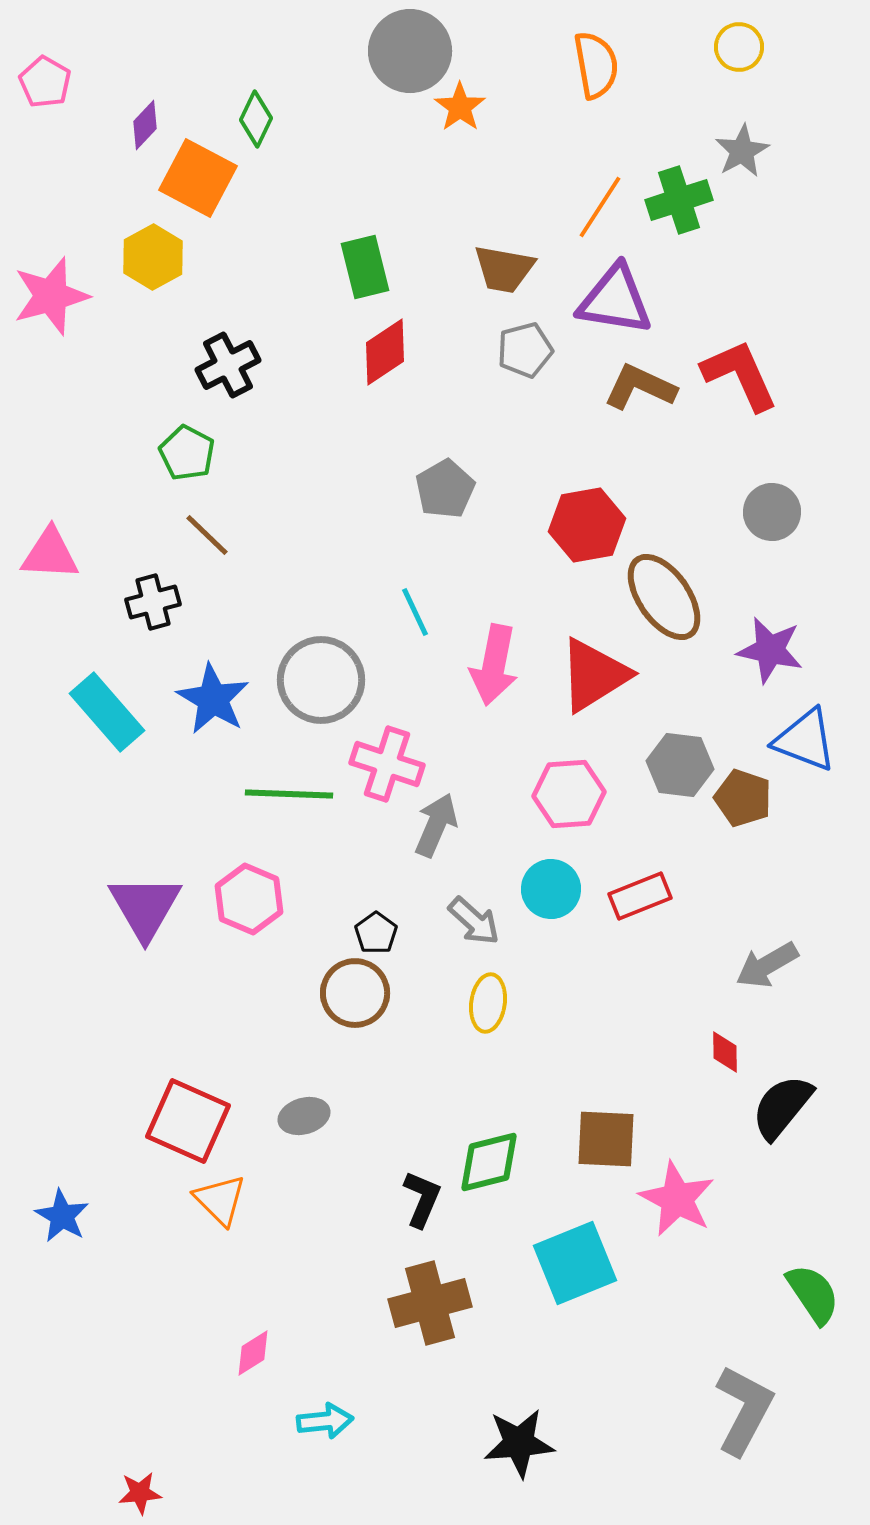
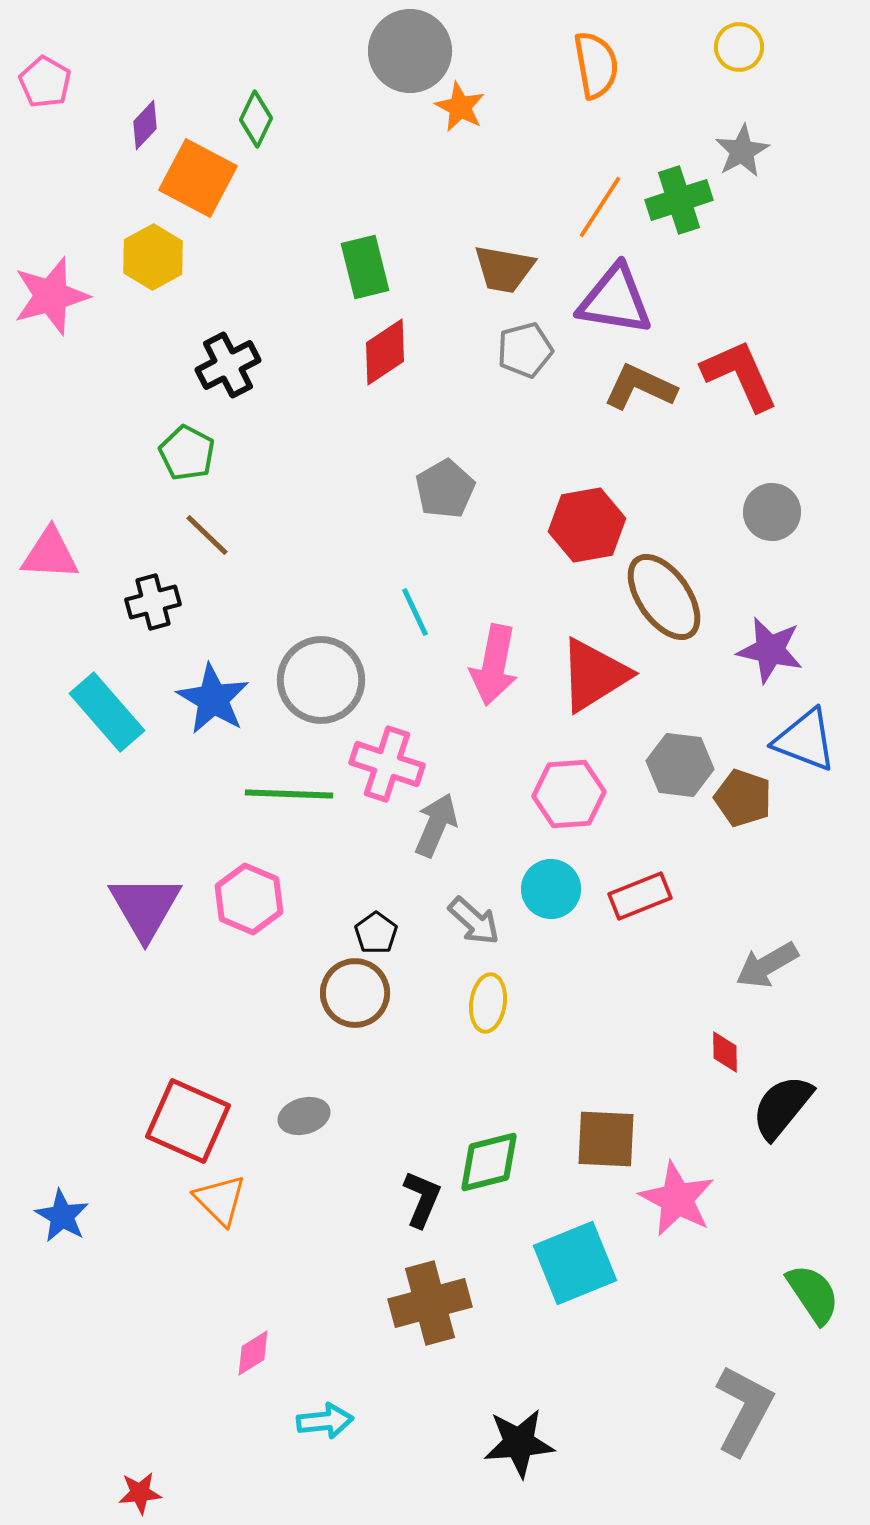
orange star at (460, 107): rotated 9 degrees counterclockwise
